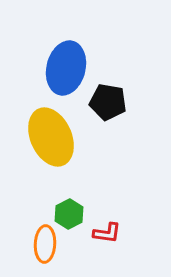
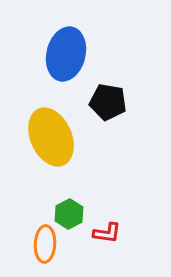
blue ellipse: moved 14 px up
